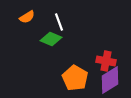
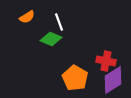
purple diamond: moved 3 px right
